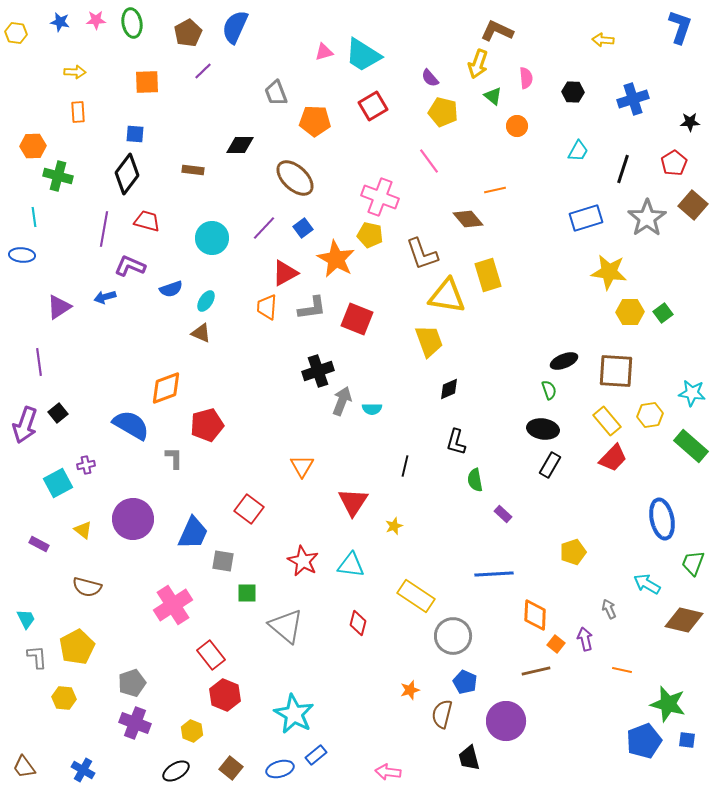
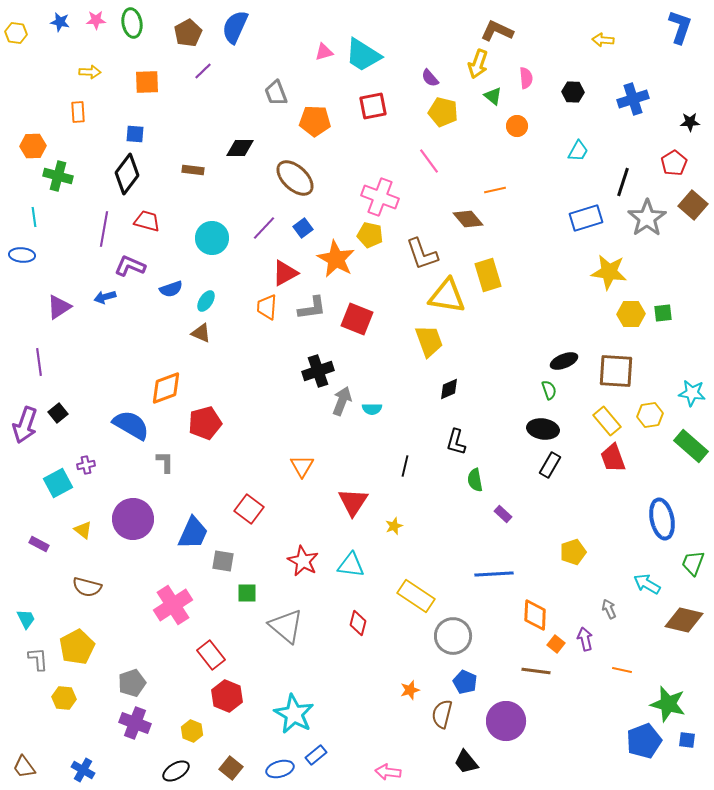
yellow arrow at (75, 72): moved 15 px right
red square at (373, 106): rotated 20 degrees clockwise
black diamond at (240, 145): moved 3 px down
black line at (623, 169): moved 13 px down
yellow hexagon at (630, 312): moved 1 px right, 2 px down
green square at (663, 313): rotated 30 degrees clockwise
red pentagon at (207, 425): moved 2 px left, 2 px up
gray L-shape at (174, 458): moved 9 px left, 4 px down
red trapezoid at (613, 458): rotated 116 degrees clockwise
gray L-shape at (37, 657): moved 1 px right, 2 px down
brown line at (536, 671): rotated 20 degrees clockwise
red hexagon at (225, 695): moved 2 px right, 1 px down
black trapezoid at (469, 758): moved 3 px left, 4 px down; rotated 24 degrees counterclockwise
